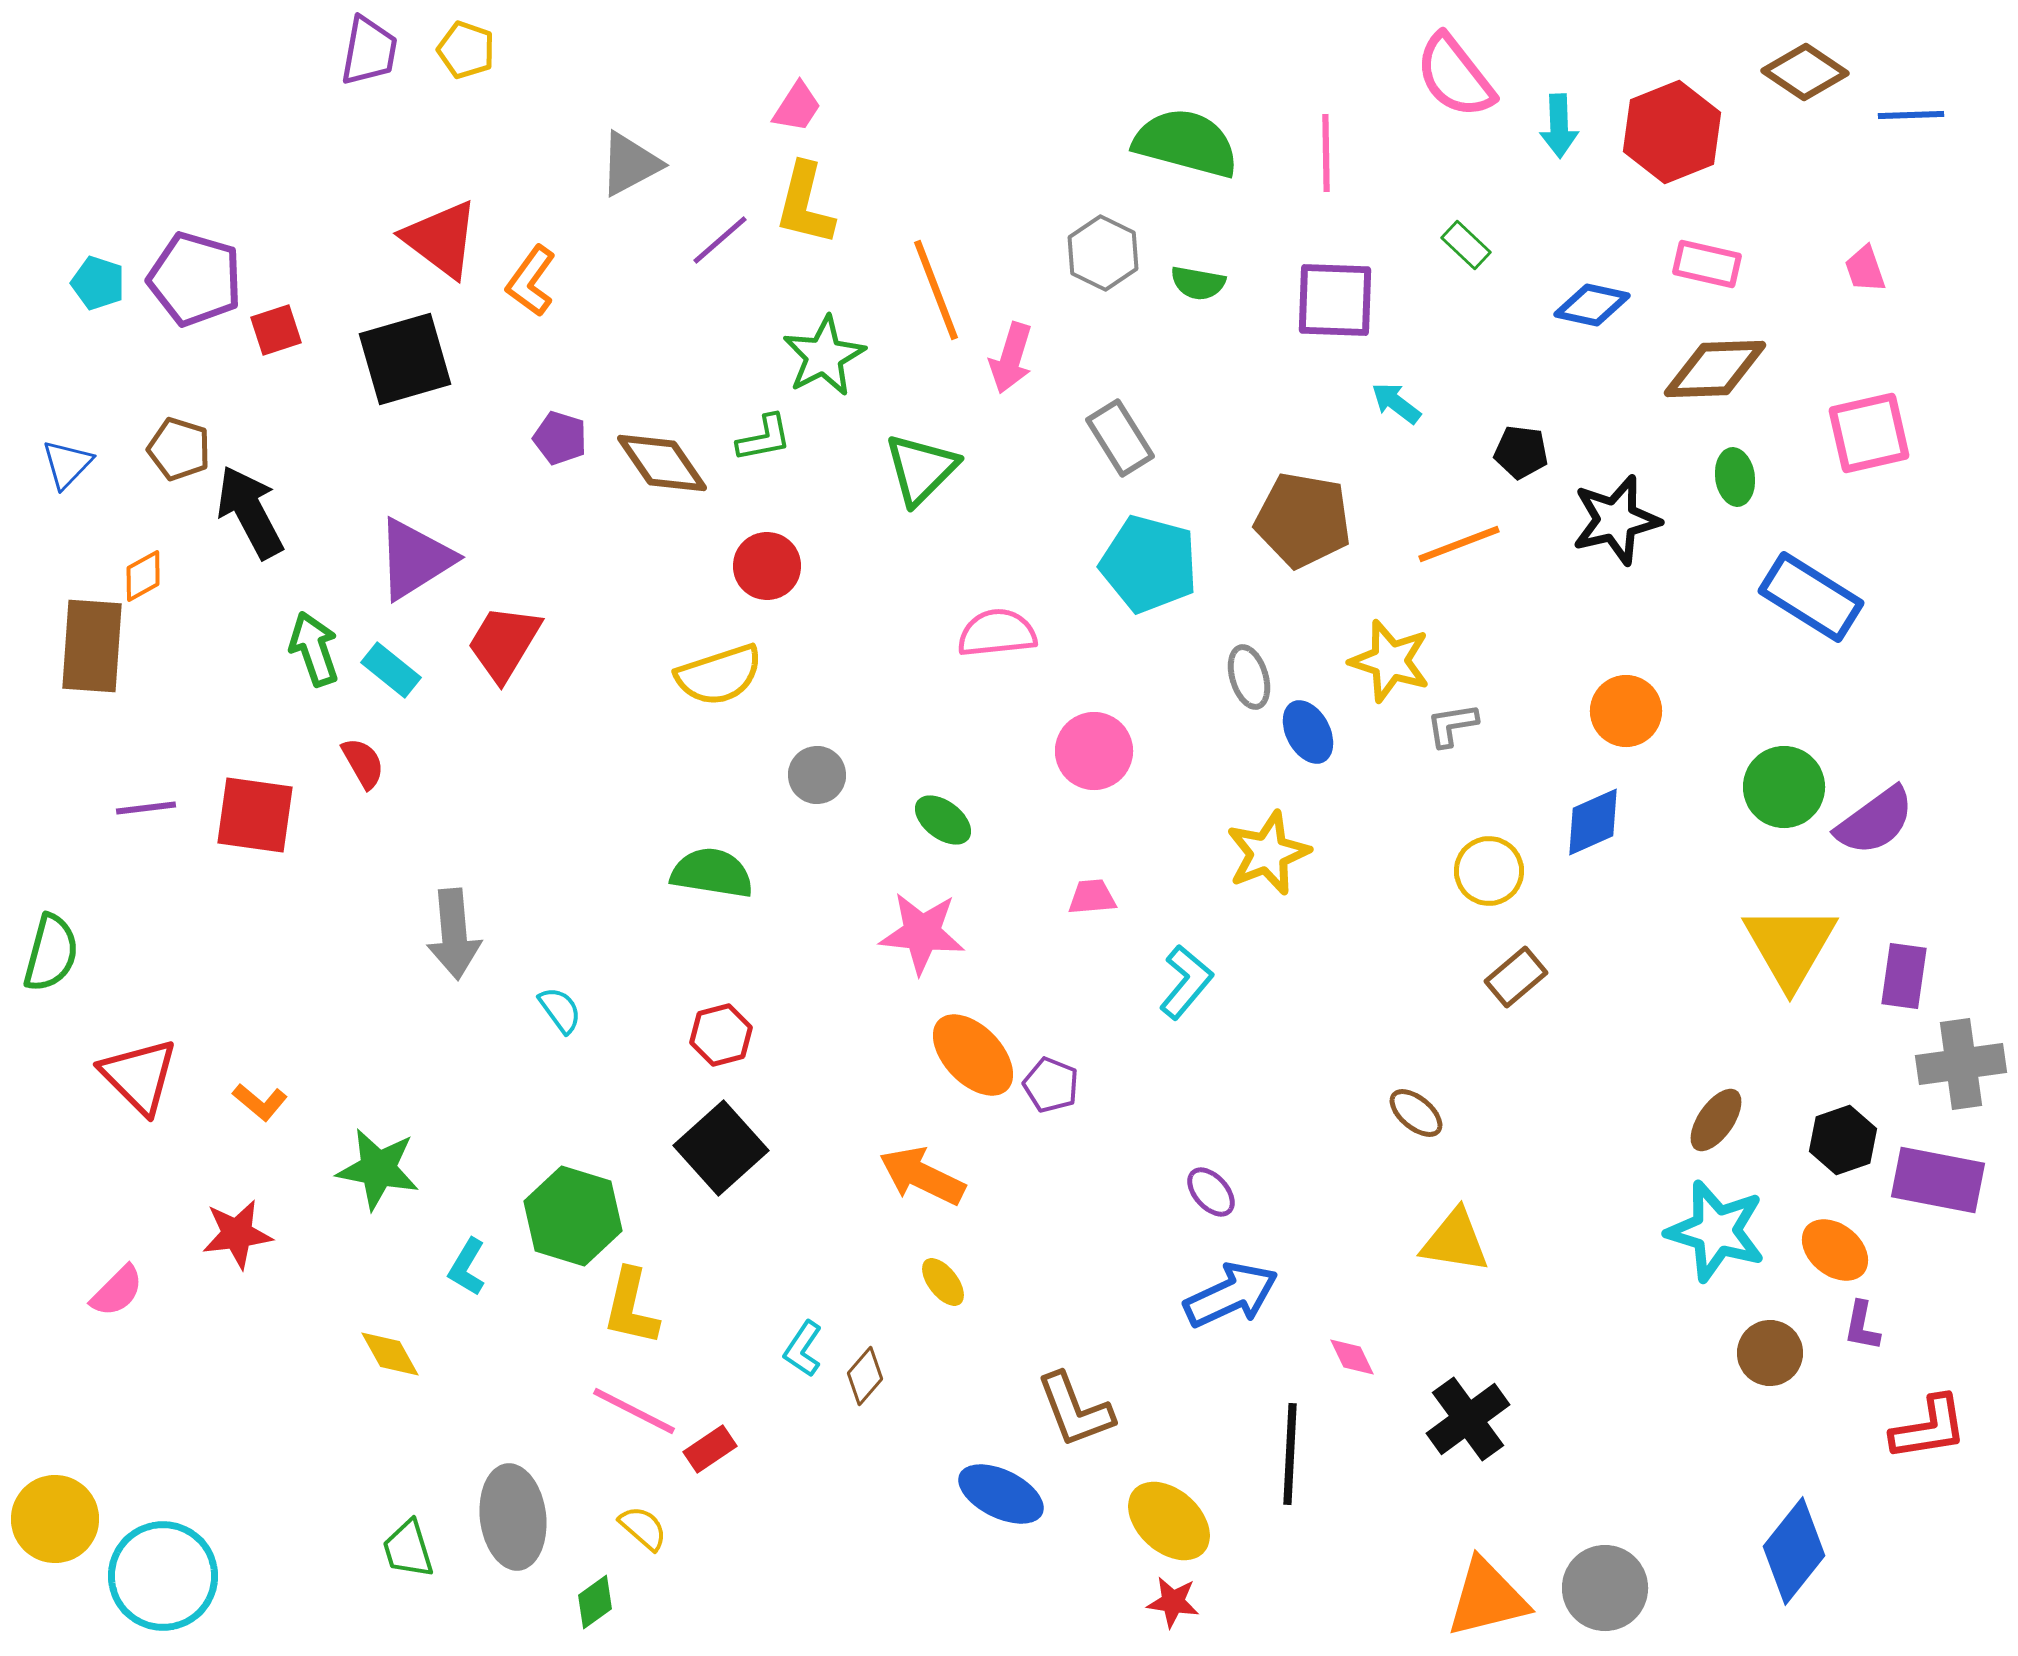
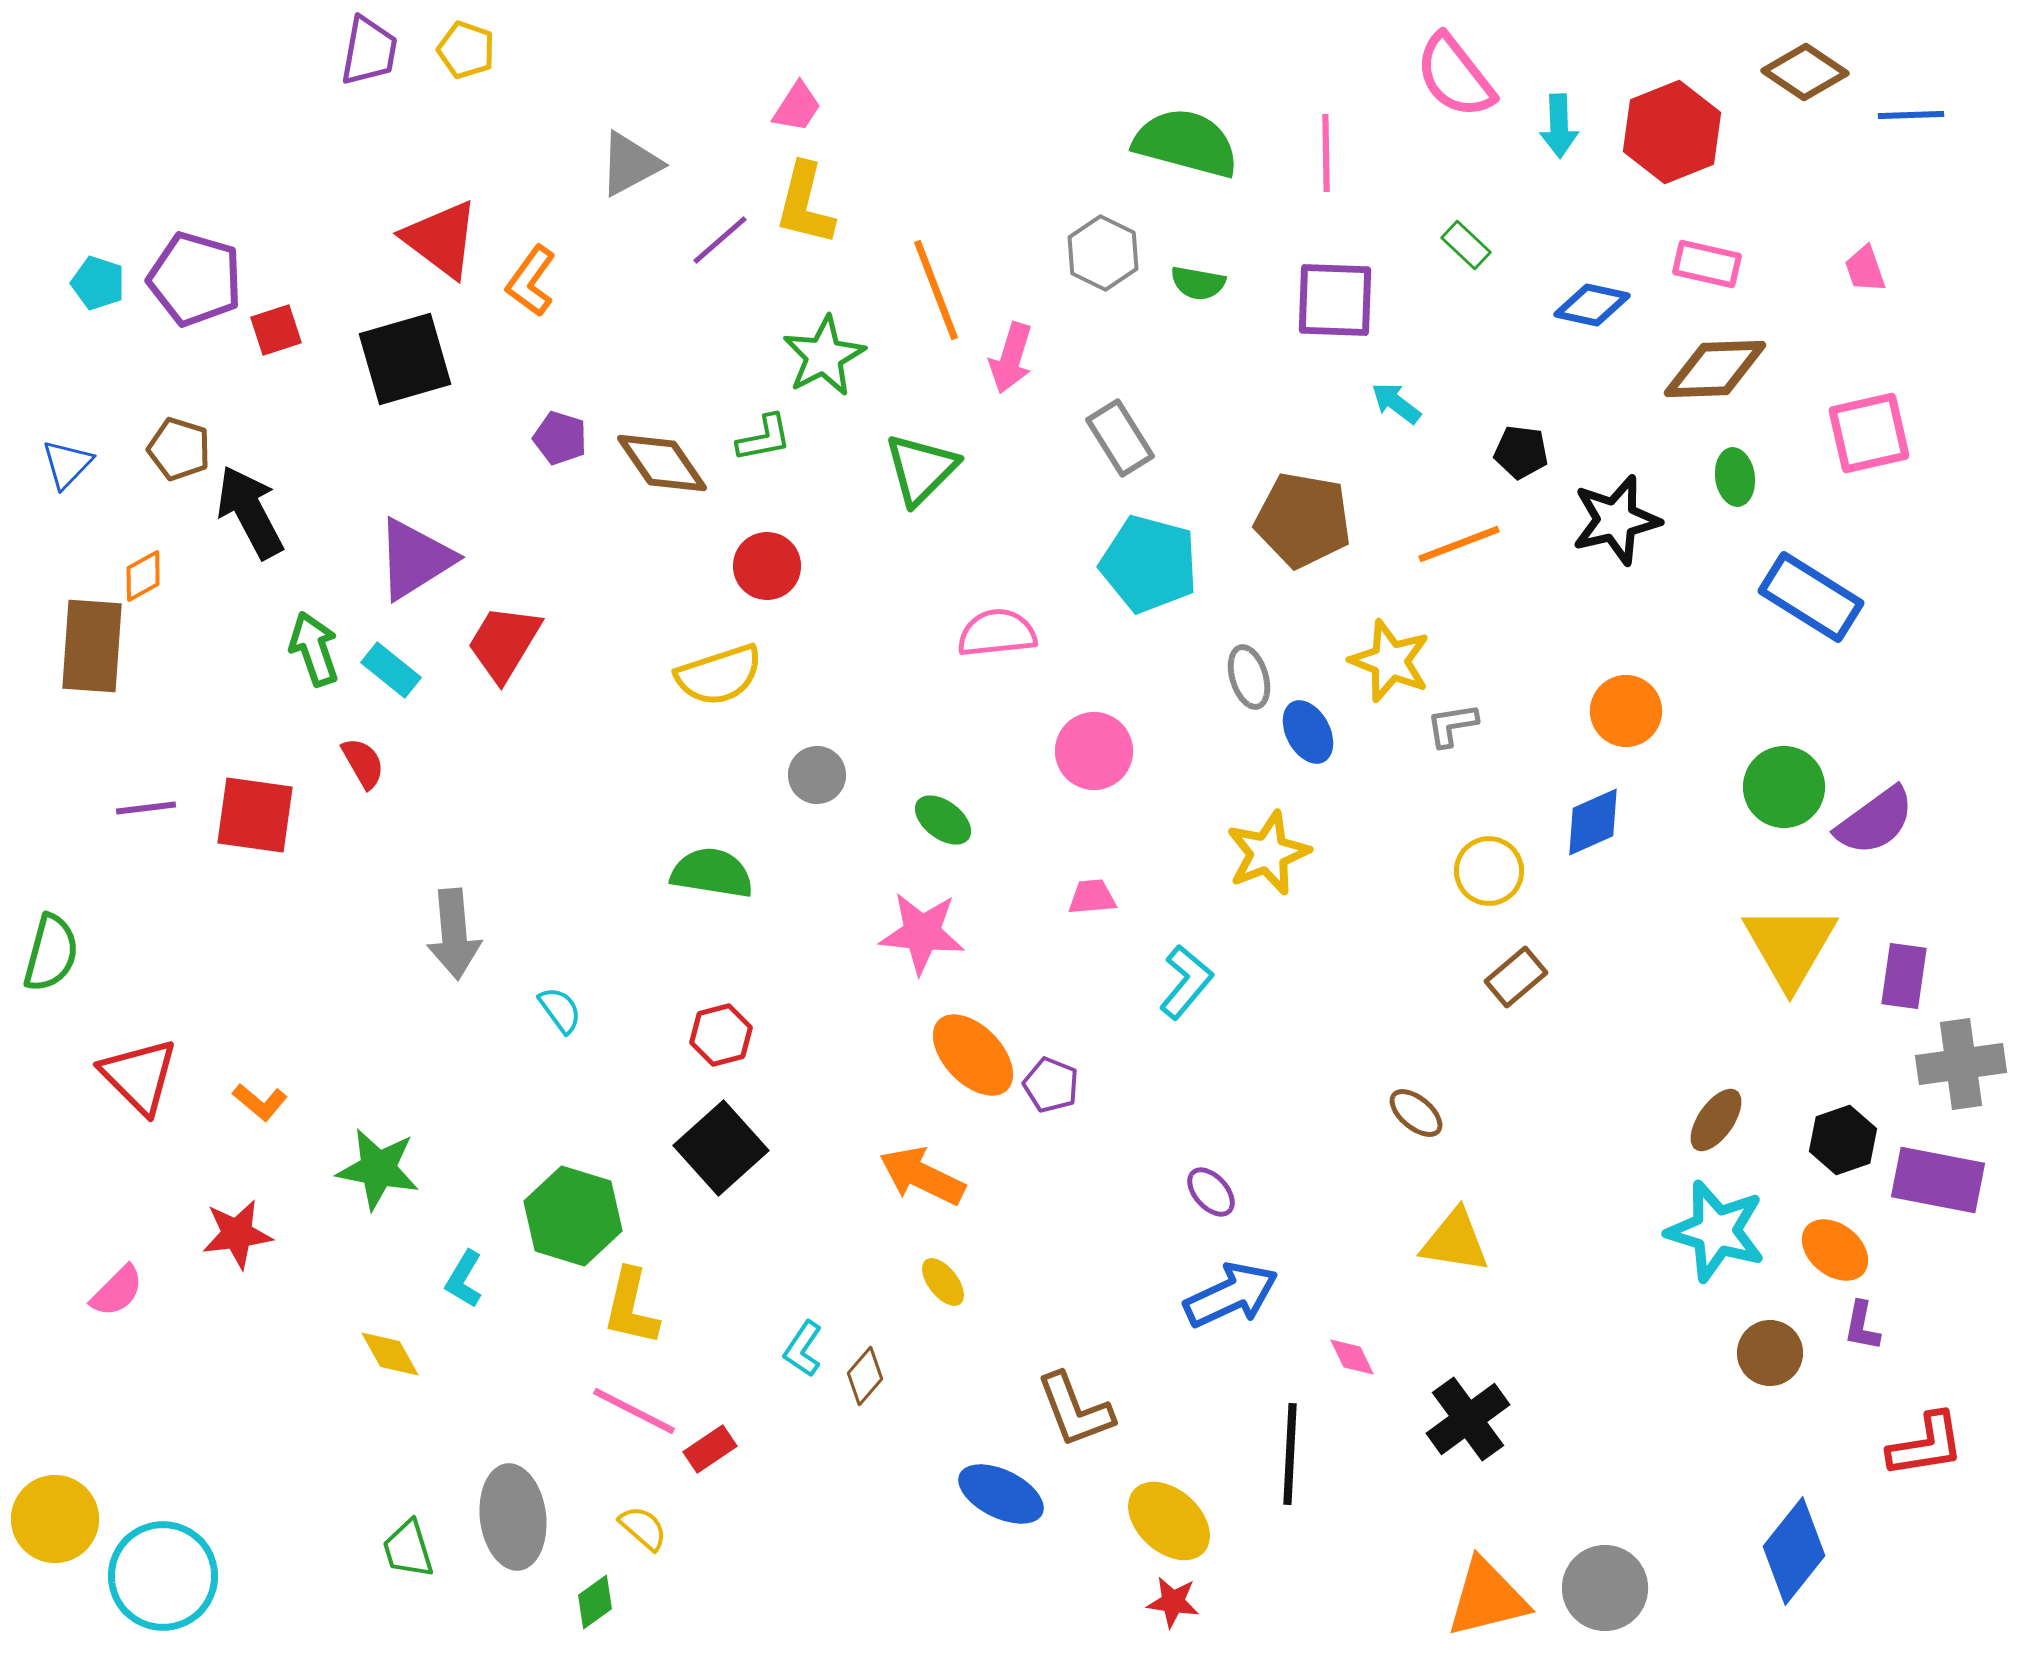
yellow star at (1390, 661): rotated 4 degrees clockwise
cyan L-shape at (467, 1267): moved 3 px left, 12 px down
red L-shape at (1929, 1428): moved 3 px left, 17 px down
